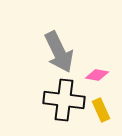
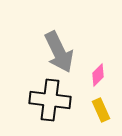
pink diamond: moved 1 px right; rotated 55 degrees counterclockwise
black cross: moved 14 px left
